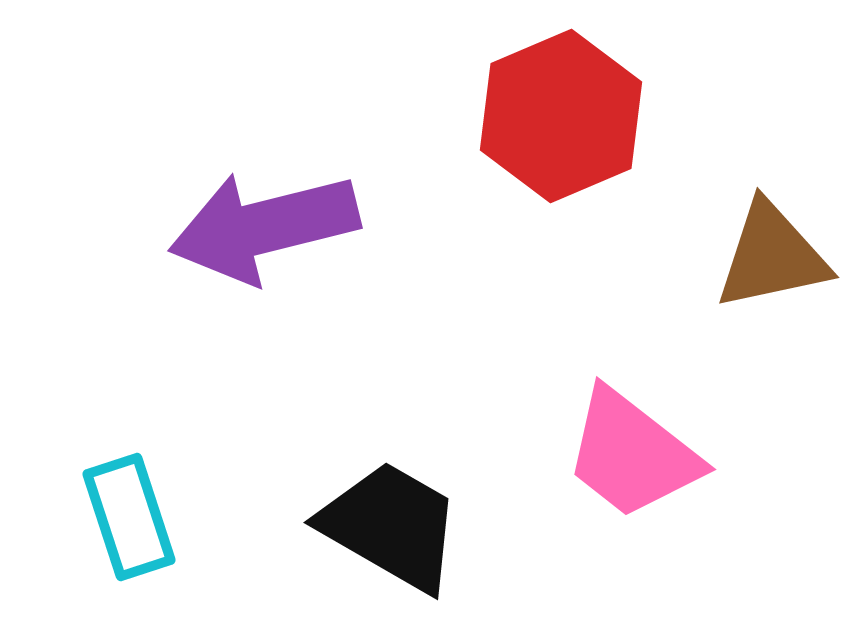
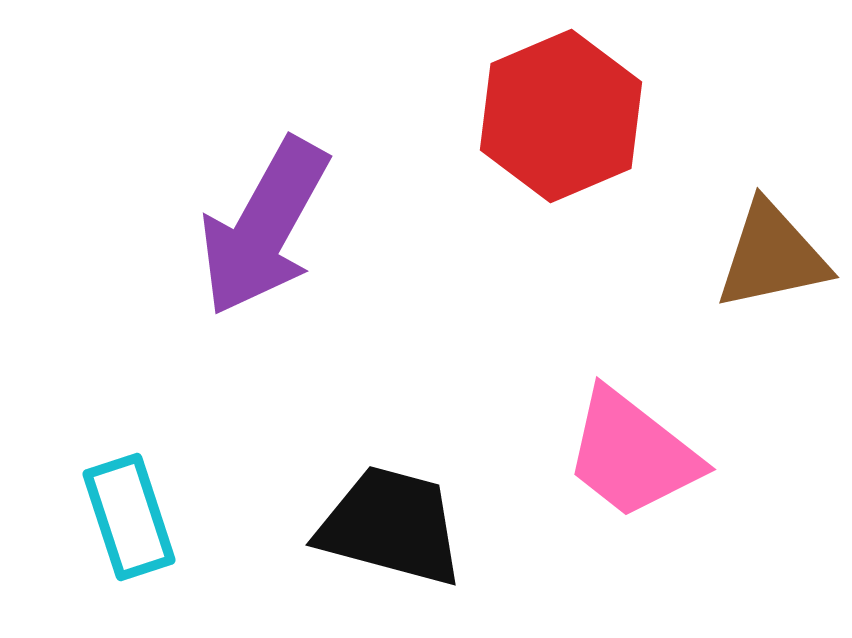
purple arrow: rotated 47 degrees counterclockwise
black trapezoid: rotated 15 degrees counterclockwise
